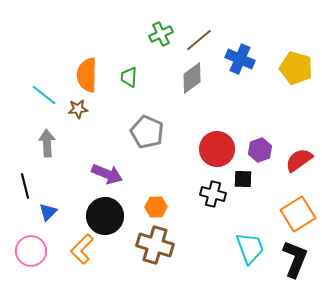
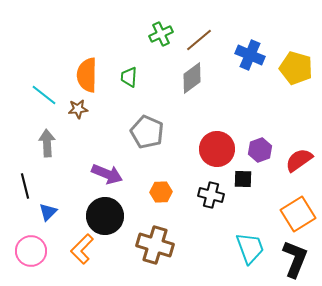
blue cross: moved 10 px right, 4 px up
black cross: moved 2 px left, 1 px down
orange hexagon: moved 5 px right, 15 px up
